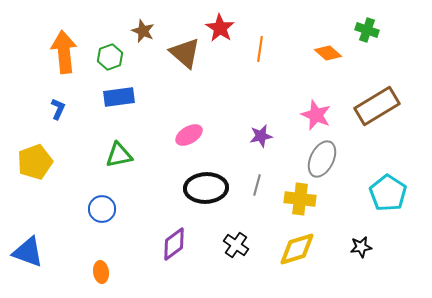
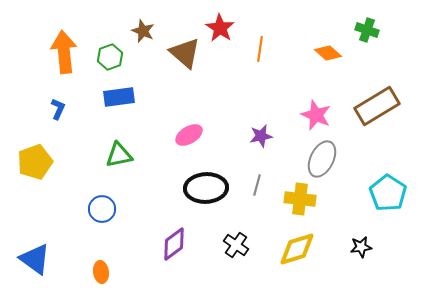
blue triangle: moved 7 px right, 7 px down; rotated 16 degrees clockwise
